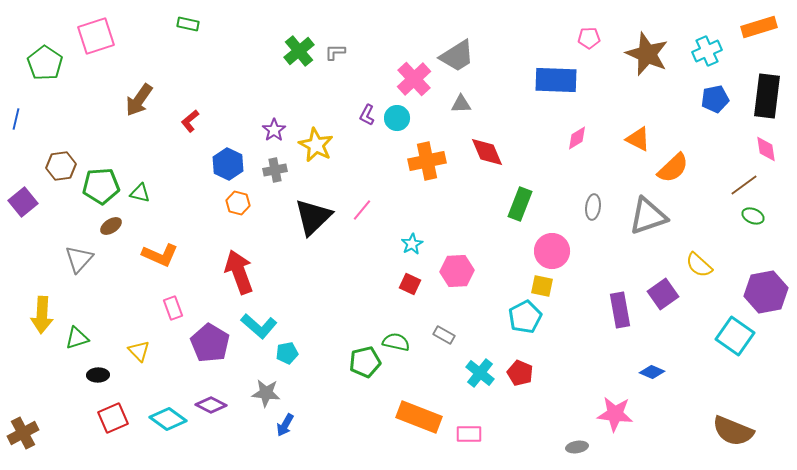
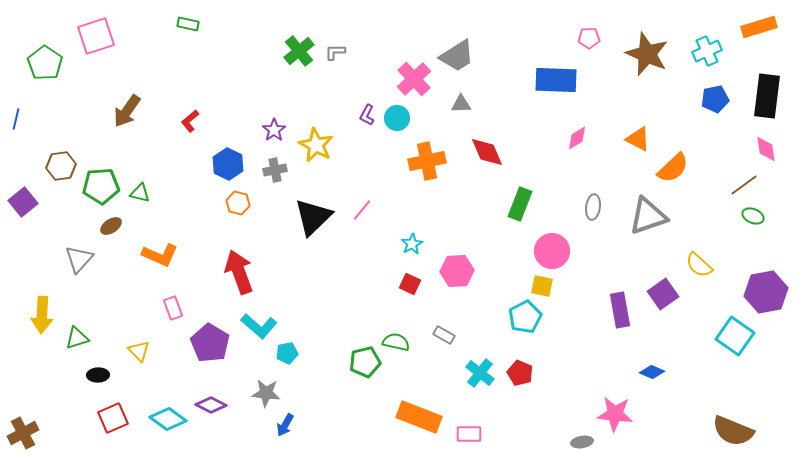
brown arrow at (139, 100): moved 12 px left, 11 px down
gray ellipse at (577, 447): moved 5 px right, 5 px up
